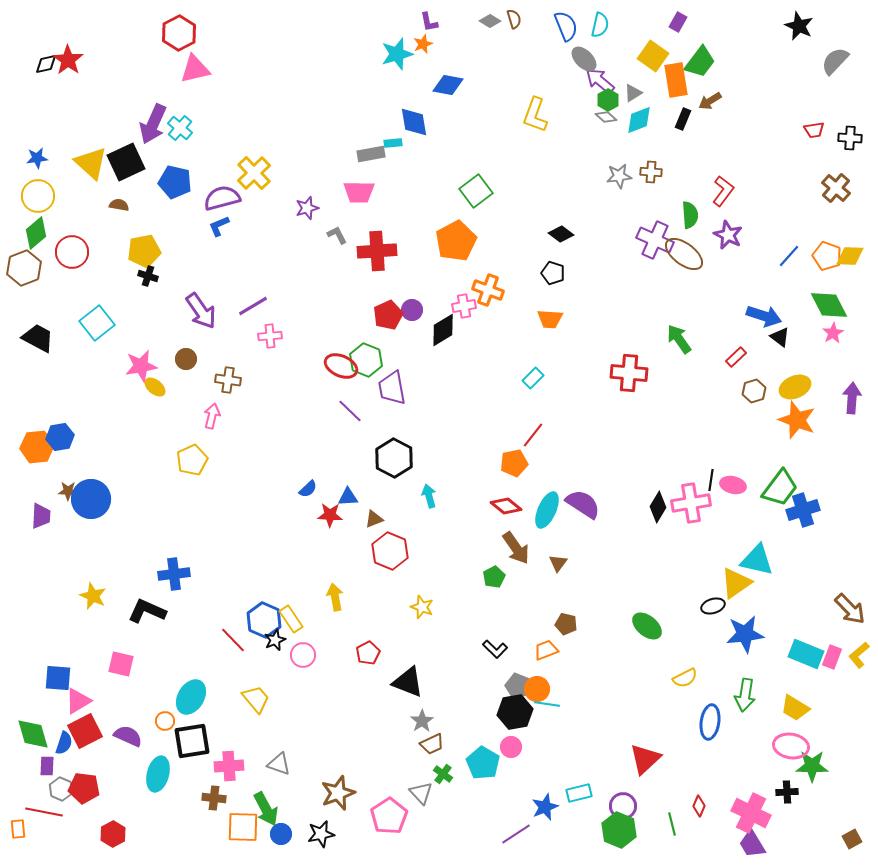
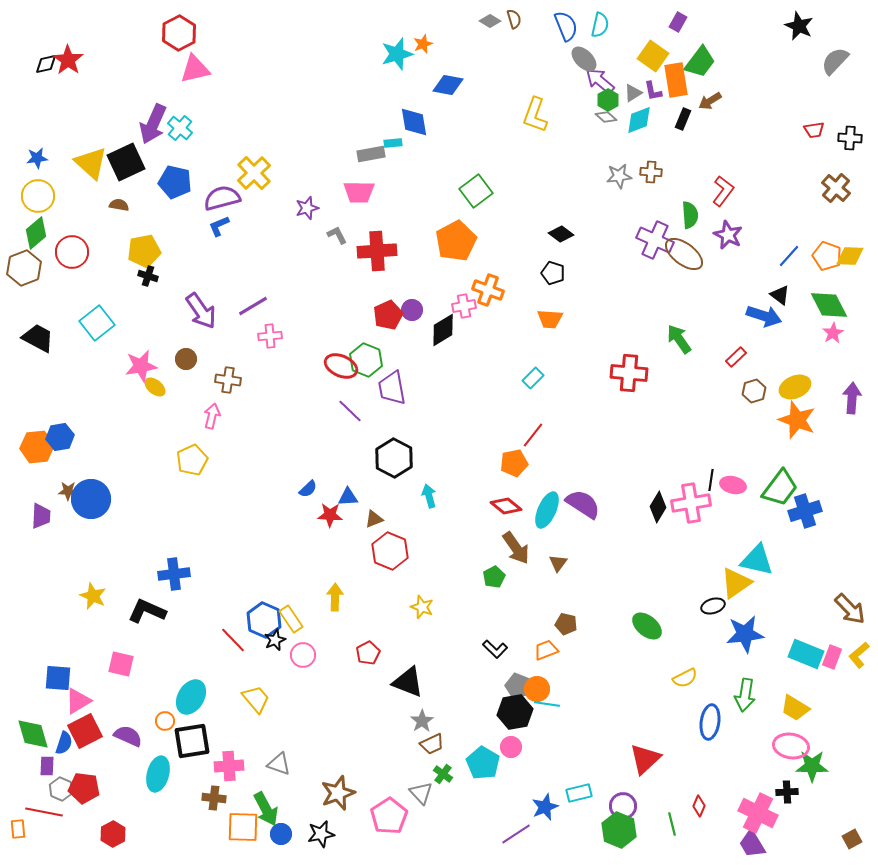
purple L-shape at (429, 22): moved 224 px right, 69 px down
black triangle at (780, 337): moved 42 px up
blue cross at (803, 510): moved 2 px right, 1 px down
yellow arrow at (335, 597): rotated 12 degrees clockwise
pink cross at (751, 813): moved 7 px right
